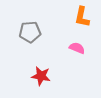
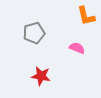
orange L-shape: moved 4 px right, 1 px up; rotated 25 degrees counterclockwise
gray pentagon: moved 4 px right, 1 px down; rotated 10 degrees counterclockwise
